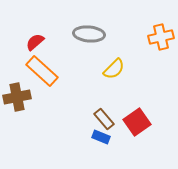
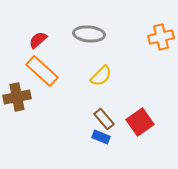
red semicircle: moved 3 px right, 2 px up
yellow semicircle: moved 13 px left, 7 px down
red square: moved 3 px right
